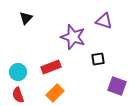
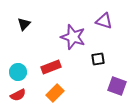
black triangle: moved 2 px left, 6 px down
red semicircle: rotated 98 degrees counterclockwise
